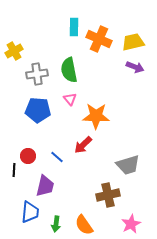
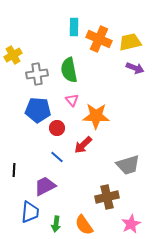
yellow trapezoid: moved 3 px left
yellow cross: moved 1 px left, 4 px down
purple arrow: moved 1 px down
pink triangle: moved 2 px right, 1 px down
red circle: moved 29 px right, 28 px up
purple trapezoid: rotated 130 degrees counterclockwise
brown cross: moved 1 px left, 2 px down
